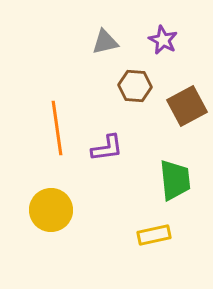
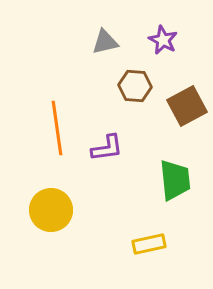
yellow rectangle: moved 5 px left, 9 px down
